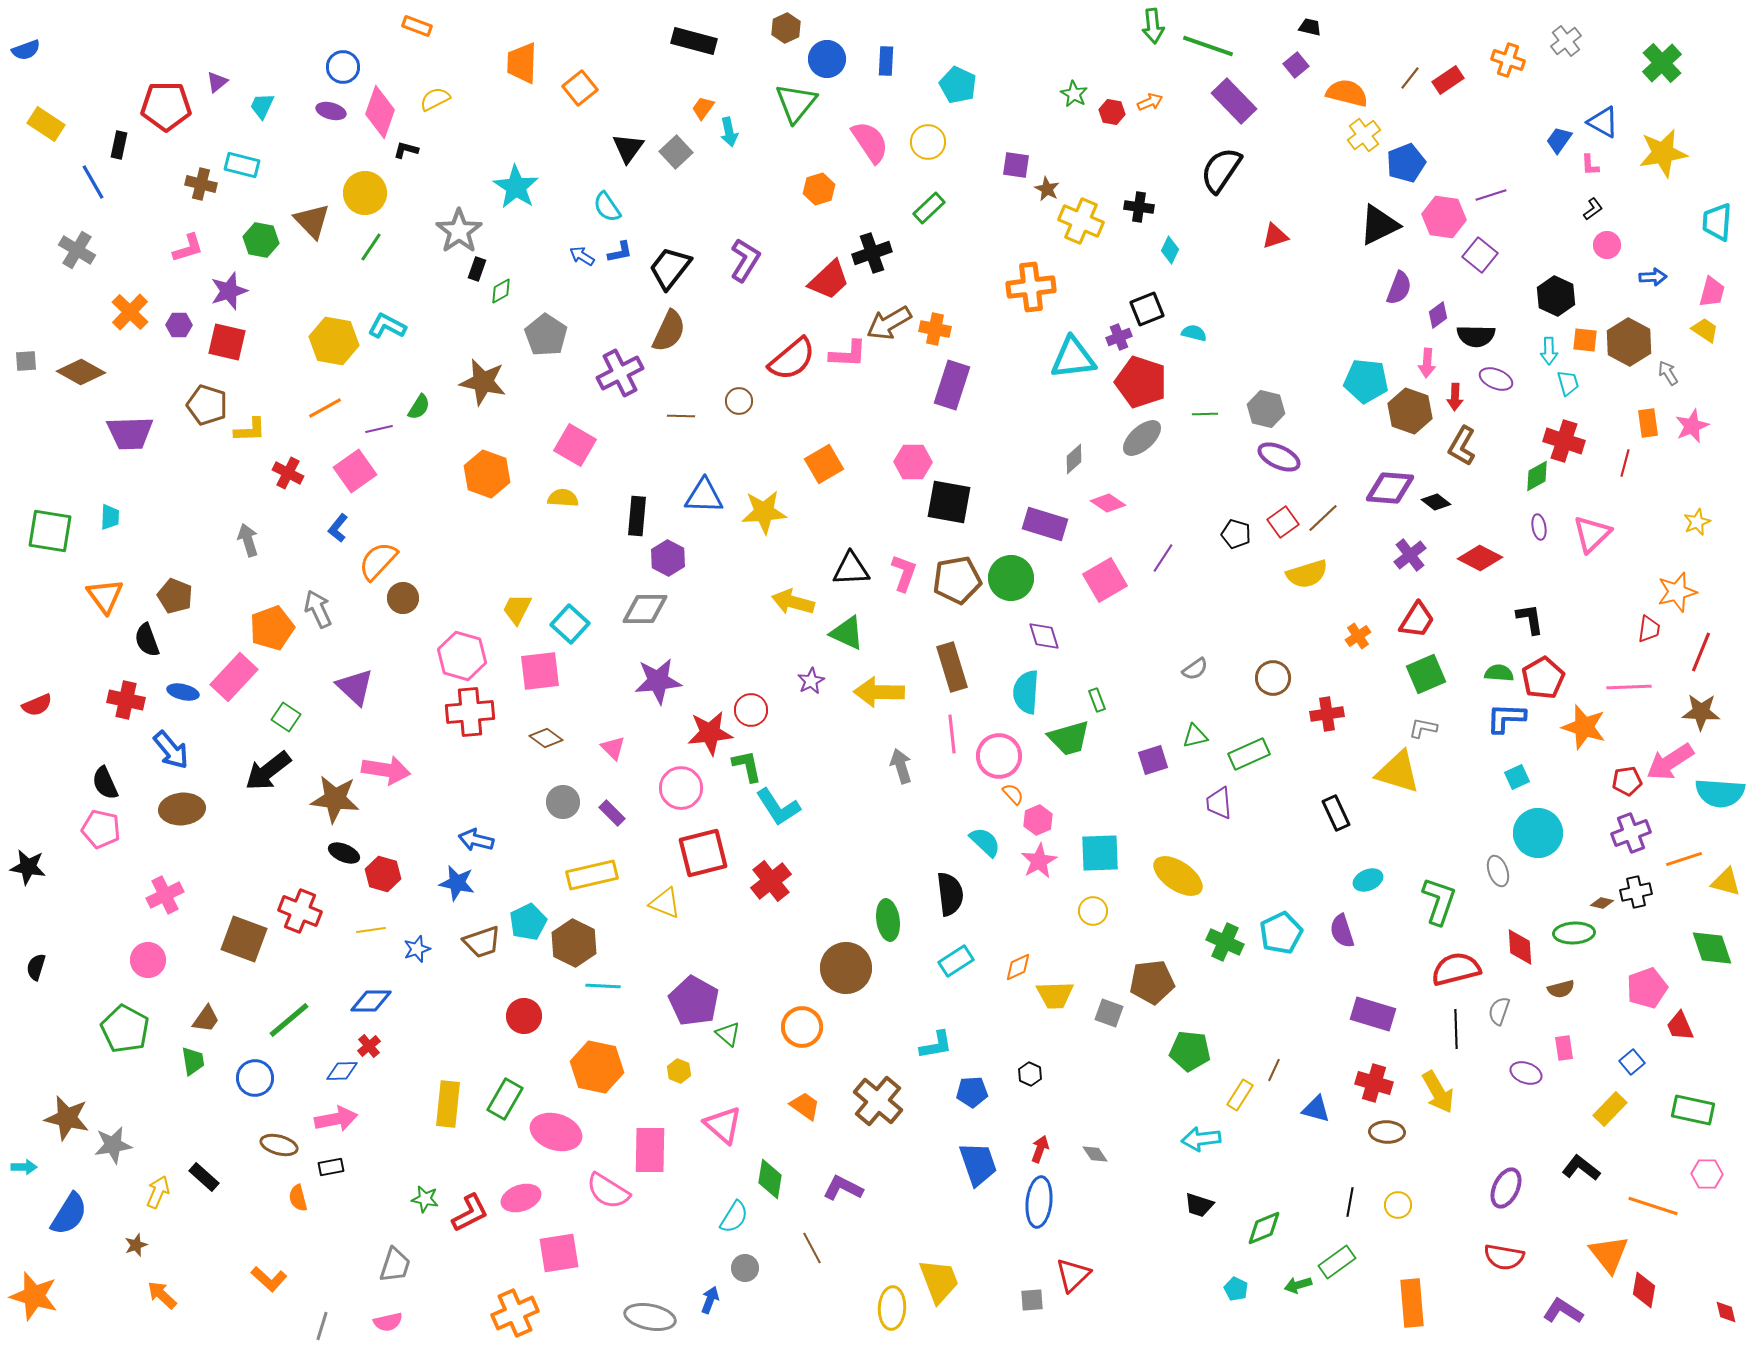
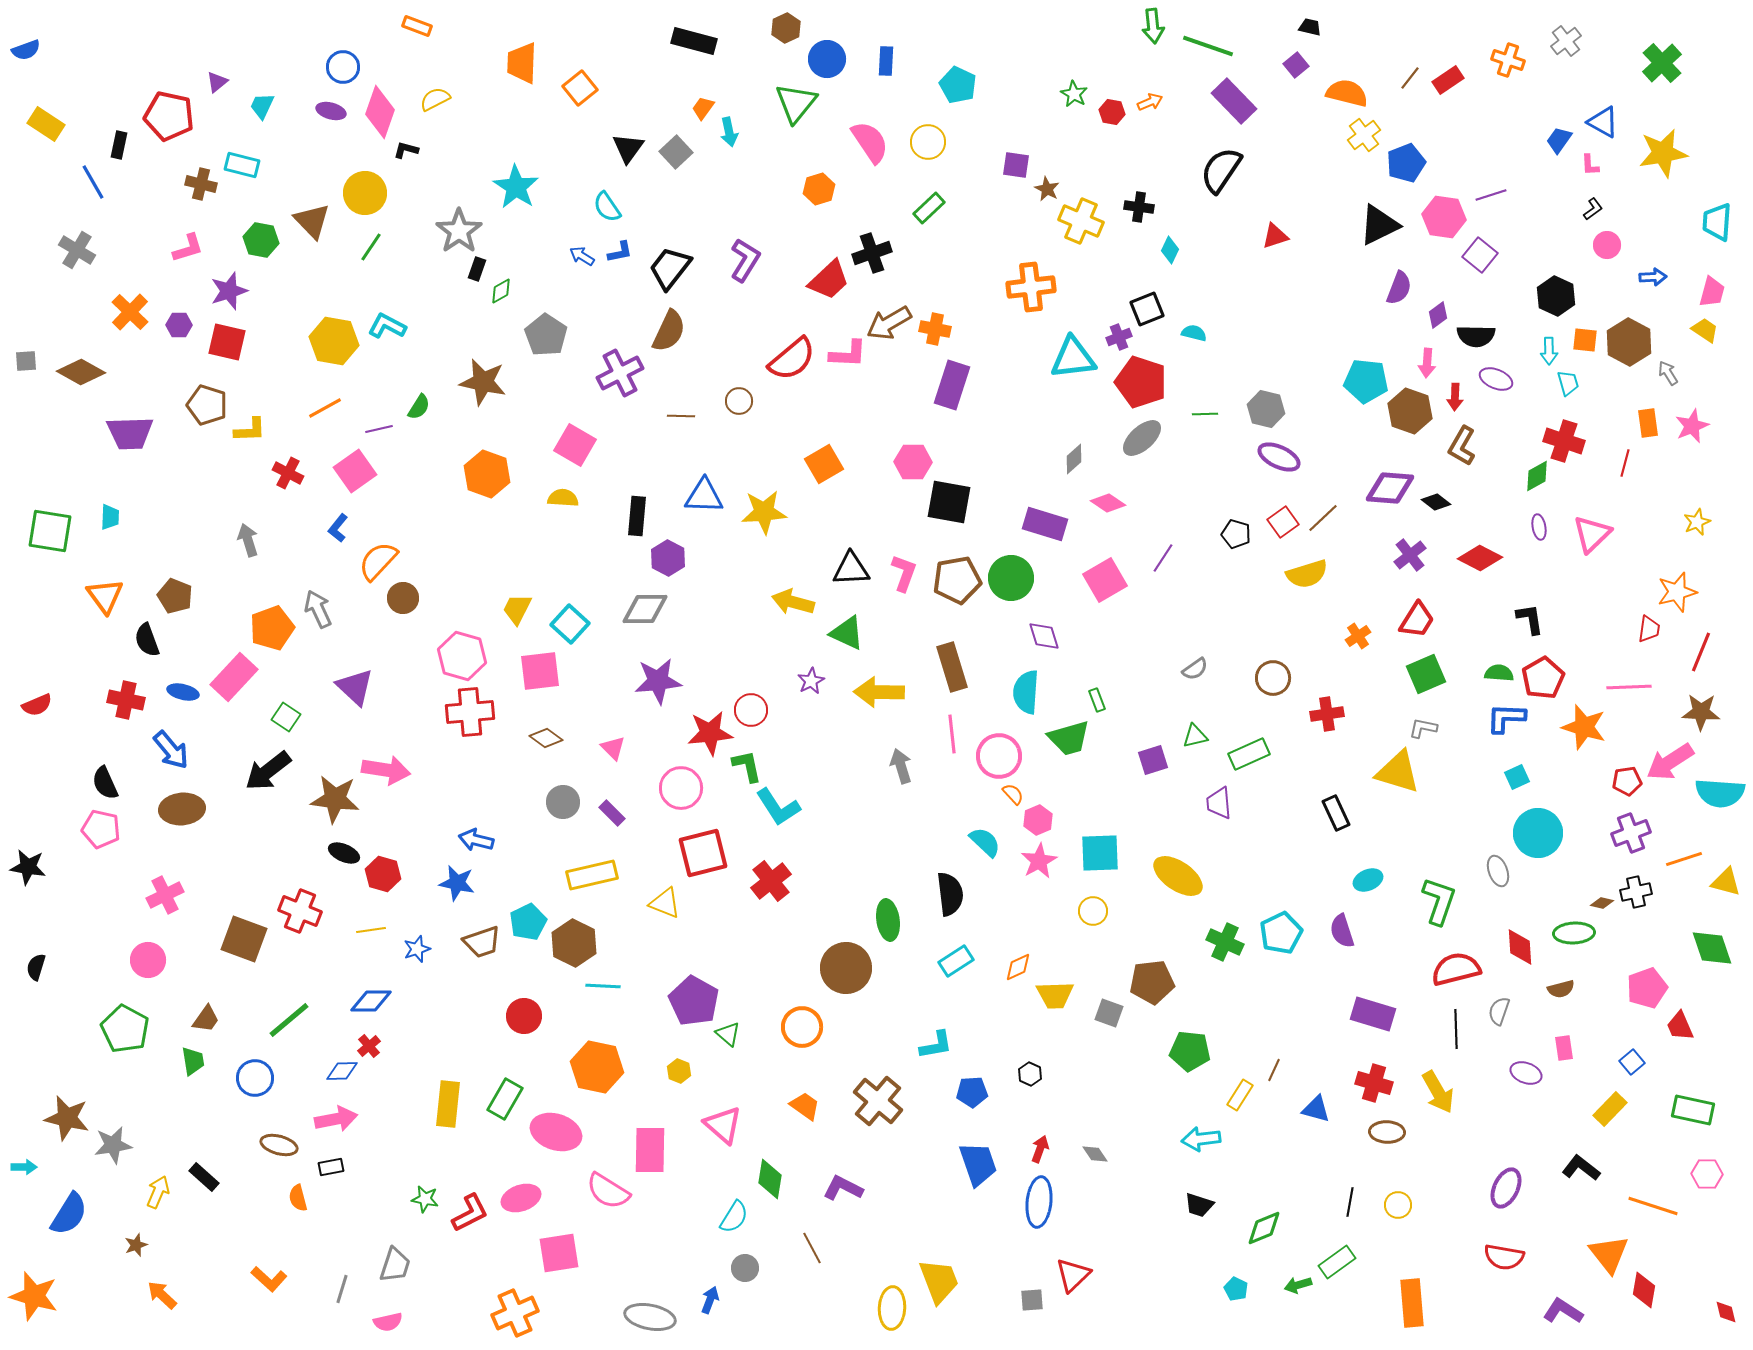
red pentagon at (166, 106): moved 3 px right, 10 px down; rotated 12 degrees clockwise
gray line at (322, 1326): moved 20 px right, 37 px up
